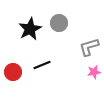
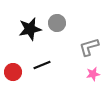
gray circle: moved 2 px left
black star: rotated 15 degrees clockwise
pink star: moved 1 px left, 2 px down
